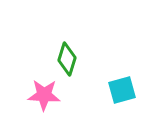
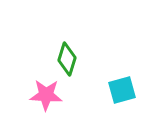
pink star: moved 2 px right
